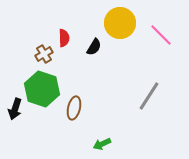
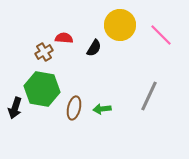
yellow circle: moved 2 px down
red semicircle: rotated 84 degrees counterclockwise
black semicircle: moved 1 px down
brown cross: moved 2 px up
green hexagon: rotated 8 degrees counterclockwise
gray line: rotated 8 degrees counterclockwise
black arrow: moved 1 px up
green arrow: moved 35 px up; rotated 18 degrees clockwise
